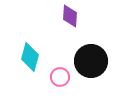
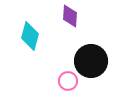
cyan diamond: moved 21 px up
pink circle: moved 8 px right, 4 px down
